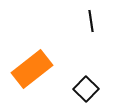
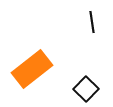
black line: moved 1 px right, 1 px down
